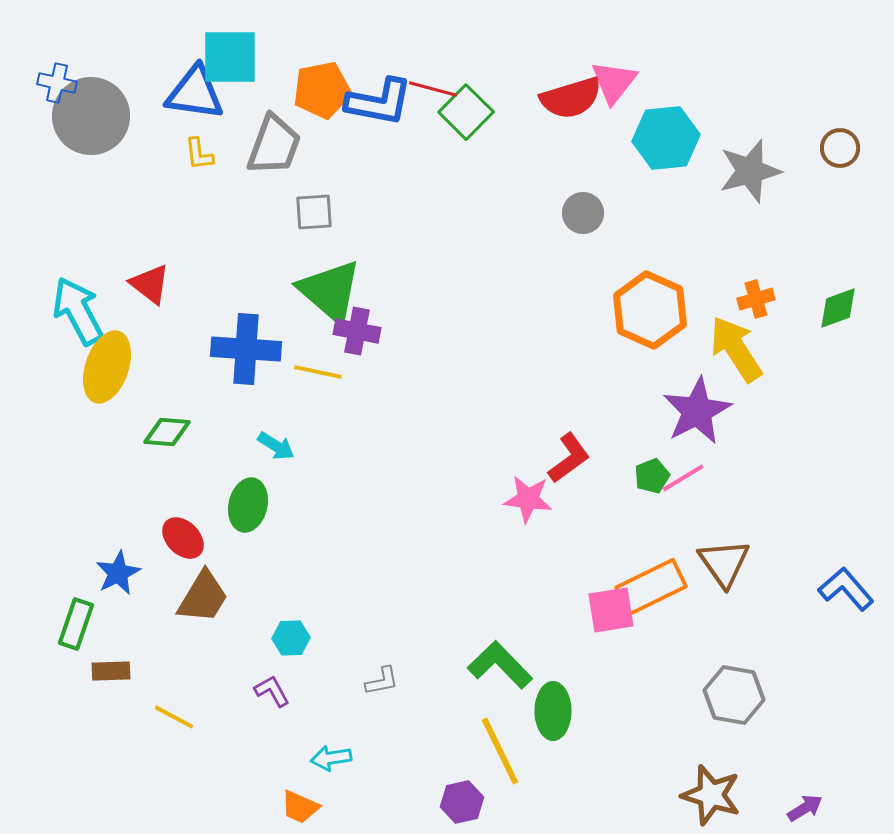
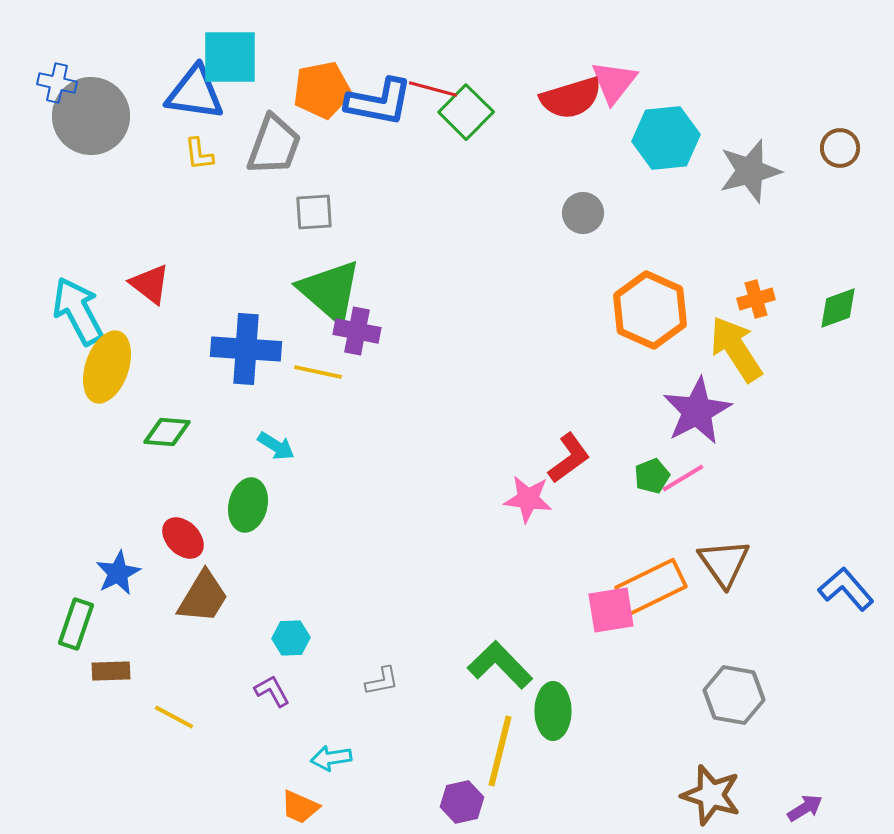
yellow line at (500, 751): rotated 40 degrees clockwise
